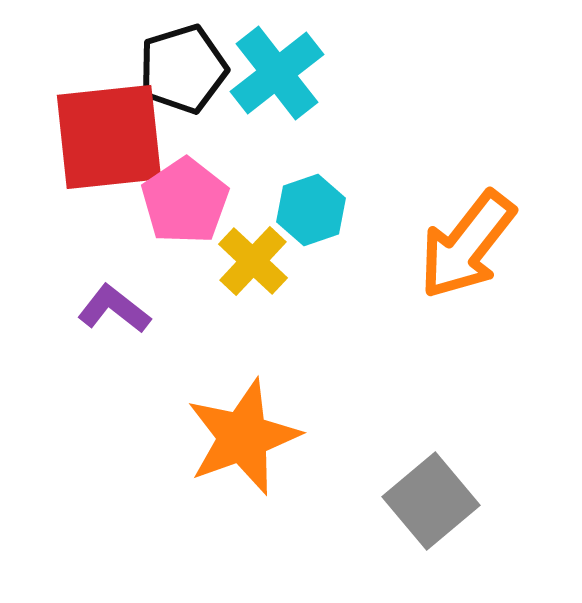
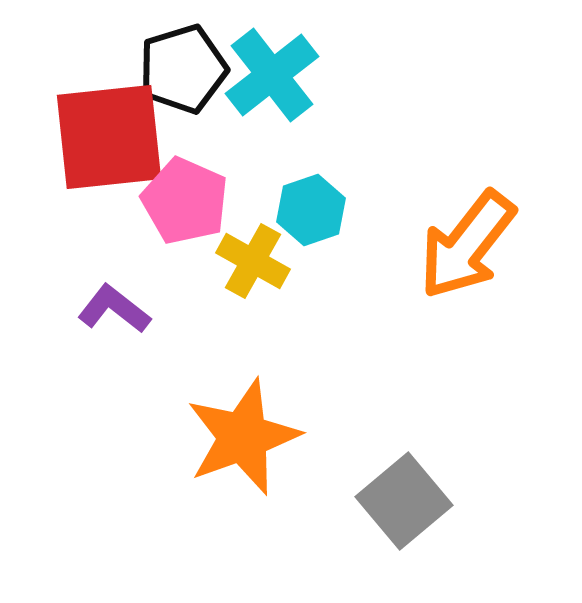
cyan cross: moved 5 px left, 2 px down
pink pentagon: rotated 14 degrees counterclockwise
yellow cross: rotated 14 degrees counterclockwise
gray square: moved 27 px left
